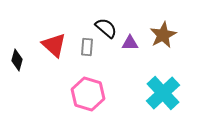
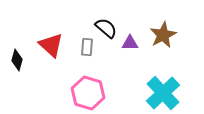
red triangle: moved 3 px left
pink hexagon: moved 1 px up
